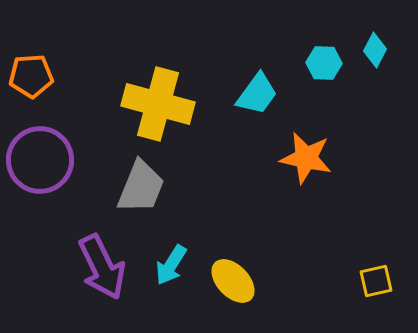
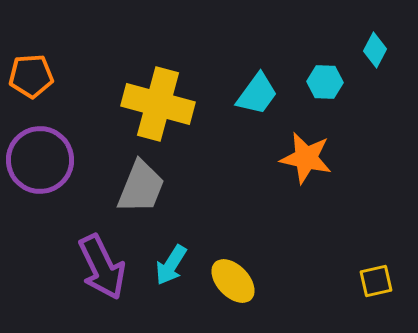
cyan hexagon: moved 1 px right, 19 px down
